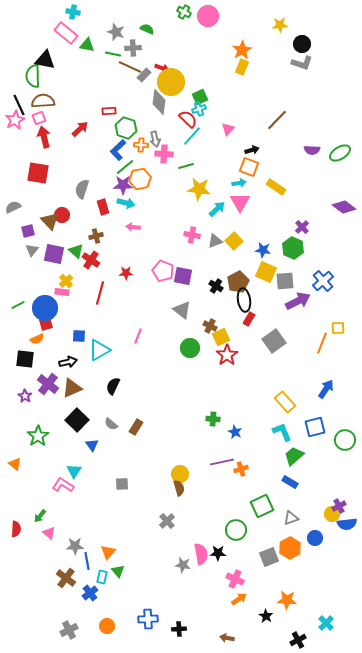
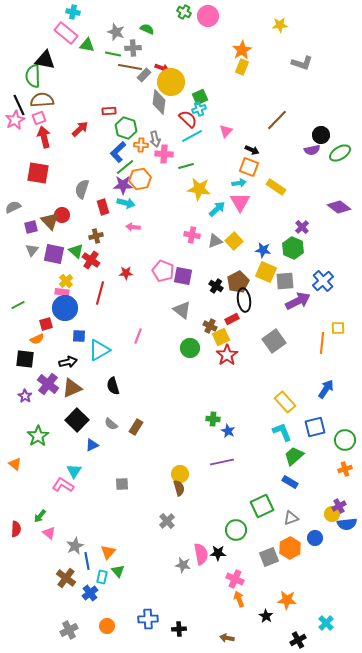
black circle at (302, 44): moved 19 px right, 91 px down
brown line at (130, 67): rotated 15 degrees counterclockwise
brown semicircle at (43, 101): moved 1 px left, 1 px up
pink triangle at (228, 129): moved 2 px left, 2 px down
cyan line at (192, 136): rotated 20 degrees clockwise
blue L-shape at (118, 150): moved 2 px down
black arrow at (252, 150): rotated 40 degrees clockwise
purple semicircle at (312, 150): rotated 14 degrees counterclockwise
purple diamond at (344, 207): moved 5 px left
purple square at (28, 231): moved 3 px right, 4 px up
blue circle at (45, 308): moved 20 px right
red rectangle at (249, 319): moved 17 px left; rotated 32 degrees clockwise
orange line at (322, 343): rotated 15 degrees counterclockwise
black semicircle at (113, 386): rotated 42 degrees counterclockwise
blue star at (235, 432): moved 7 px left, 1 px up
blue triangle at (92, 445): rotated 40 degrees clockwise
orange cross at (241, 469): moved 104 px right
gray star at (75, 546): rotated 24 degrees counterclockwise
orange arrow at (239, 599): rotated 77 degrees counterclockwise
